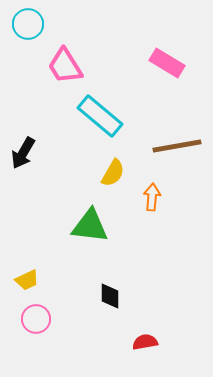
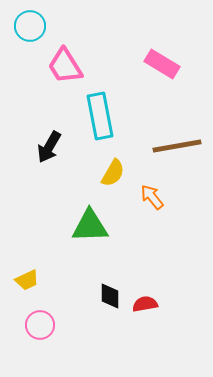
cyan circle: moved 2 px right, 2 px down
pink rectangle: moved 5 px left, 1 px down
cyan rectangle: rotated 39 degrees clockwise
black arrow: moved 26 px right, 6 px up
orange arrow: rotated 44 degrees counterclockwise
green triangle: rotated 9 degrees counterclockwise
pink circle: moved 4 px right, 6 px down
red semicircle: moved 38 px up
